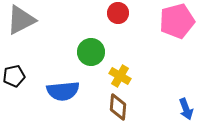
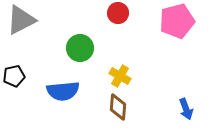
green circle: moved 11 px left, 4 px up
